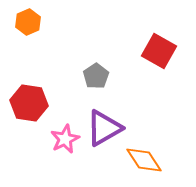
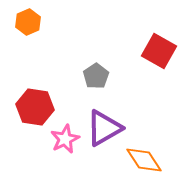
red hexagon: moved 6 px right, 4 px down
